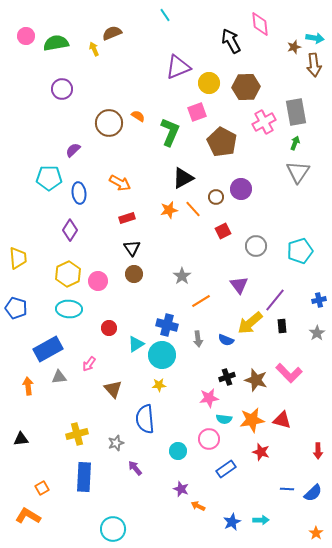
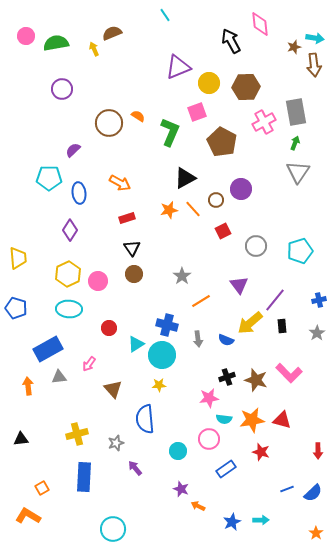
black triangle at (183, 178): moved 2 px right
brown circle at (216, 197): moved 3 px down
blue line at (287, 489): rotated 24 degrees counterclockwise
